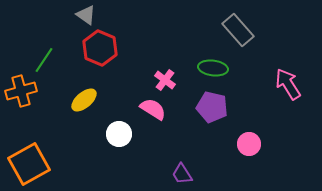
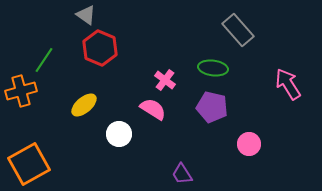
yellow ellipse: moved 5 px down
